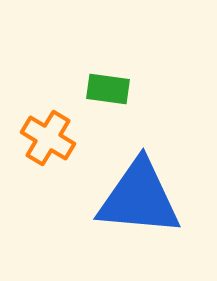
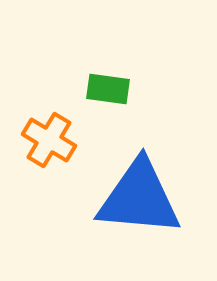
orange cross: moved 1 px right, 2 px down
